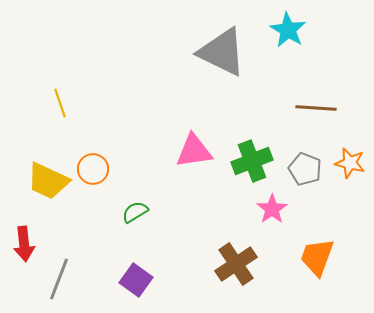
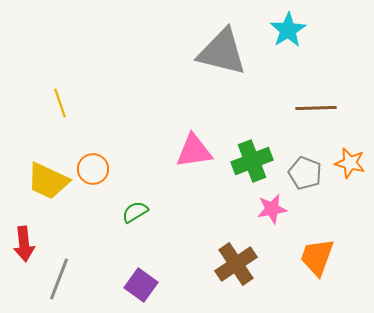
cyan star: rotated 9 degrees clockwise
gray triangle: rotated 12 degrees counterclockwise
brown line: rotated 6 degrees counterclockwise
gray pentagon: moved 4 px down
pink star: rotated 24 degrees clockwise
purple square: moved 5 px right, 5 px down
